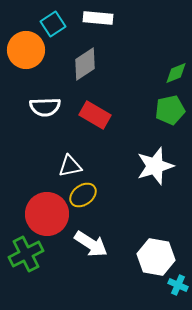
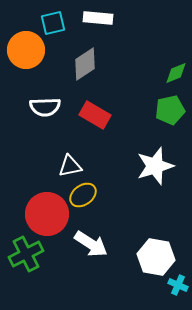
cyan square: moved 1 px up; rotated 20 degrees clockwise
